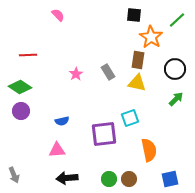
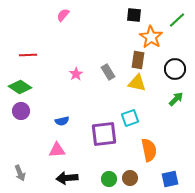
pink semicircle: moved 5 px right; rotated 96 degrees counterclockwise
gray arrow: moved 6 px right, 2 px up
brown circle: moved 1 px right, 1 px up
